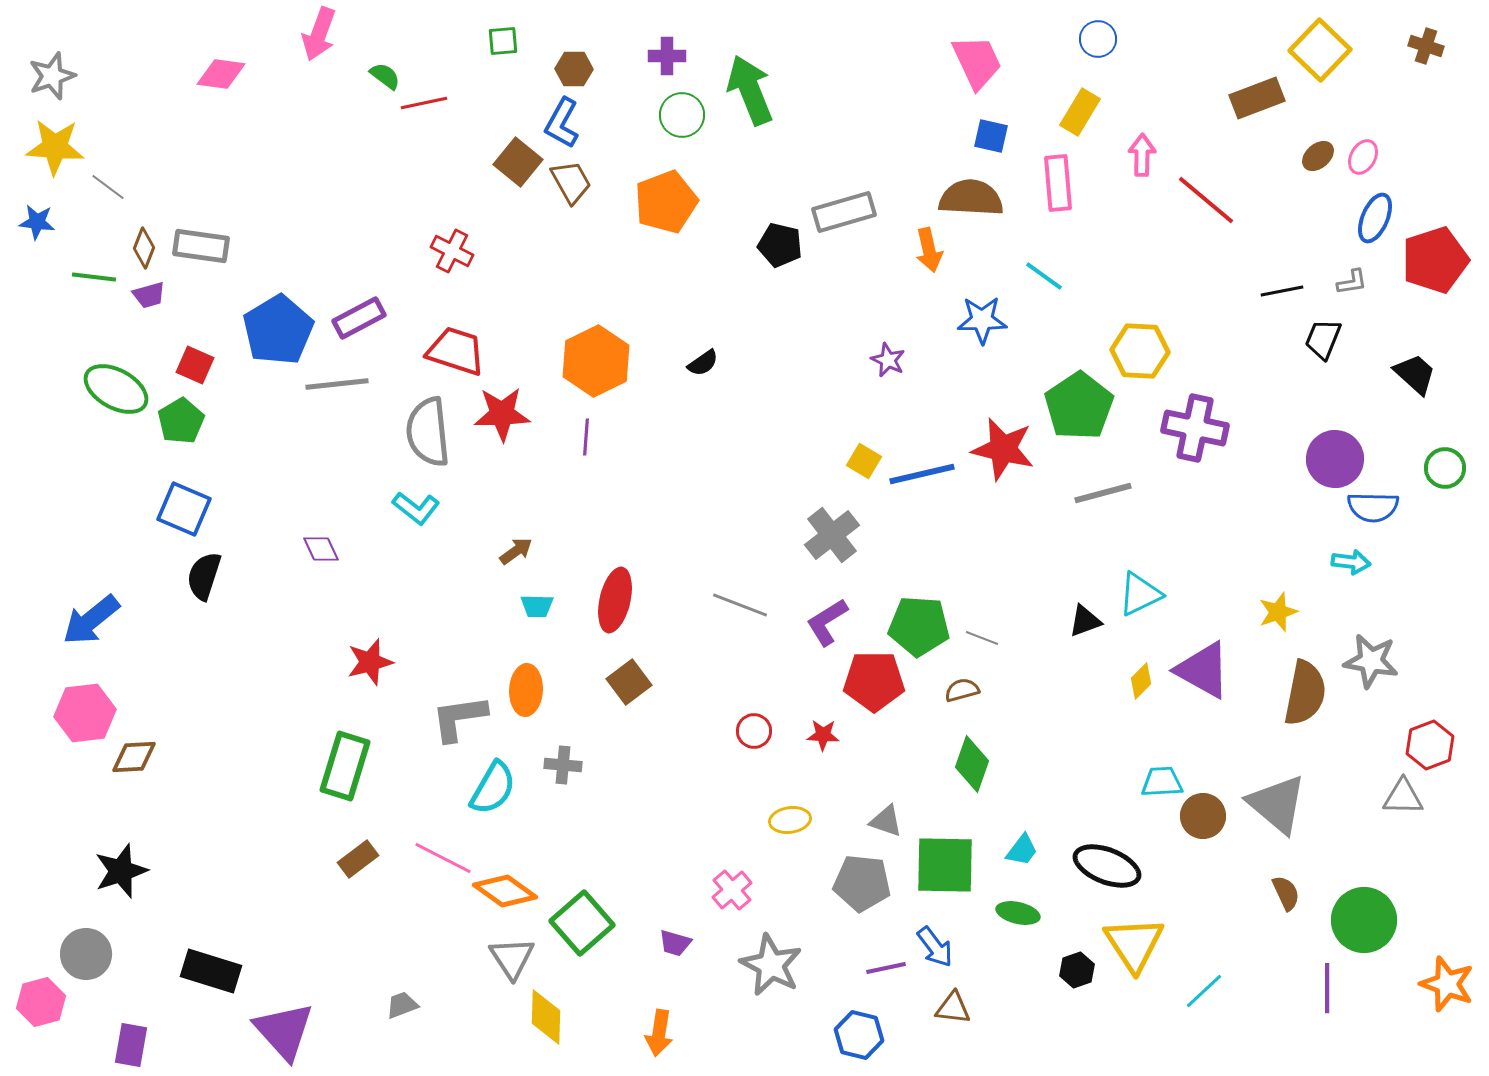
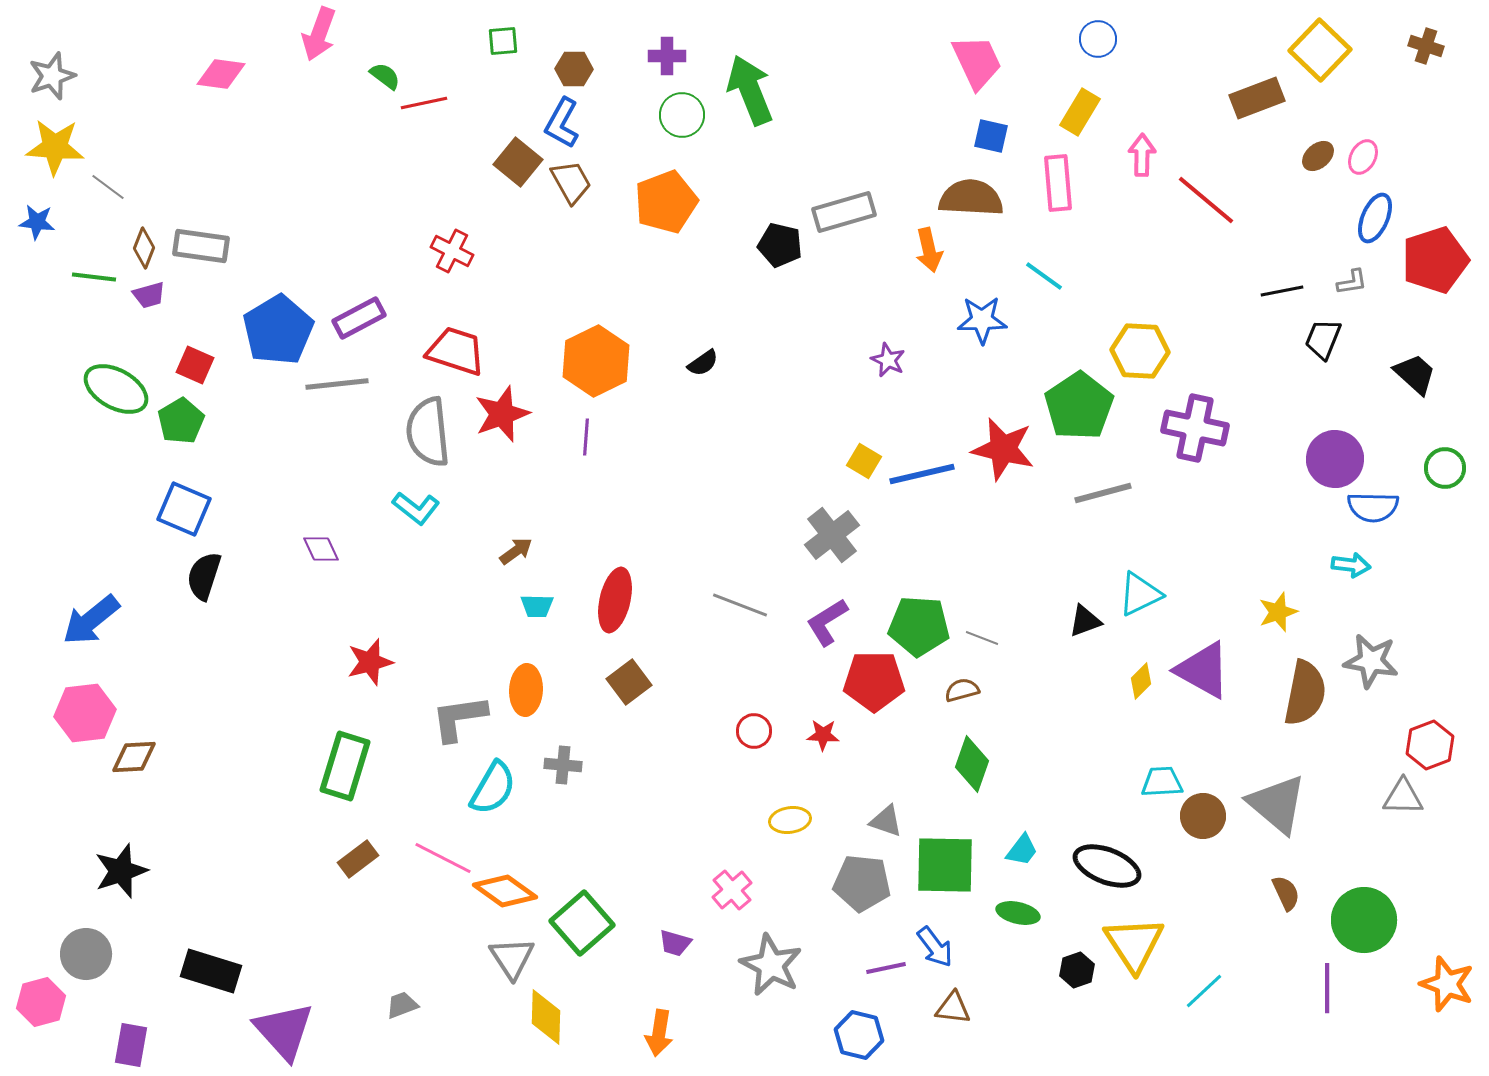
red star at (502, 414): rotated 18 degrees counterclockwise
cyan arrow at (1351, 562): moved 3 px down
